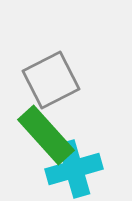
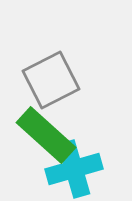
green rectangle: rotated 6 degrees counterclockwise
